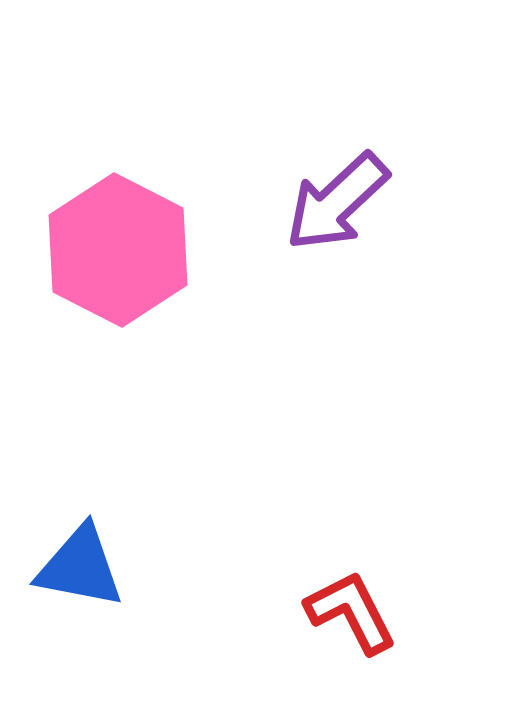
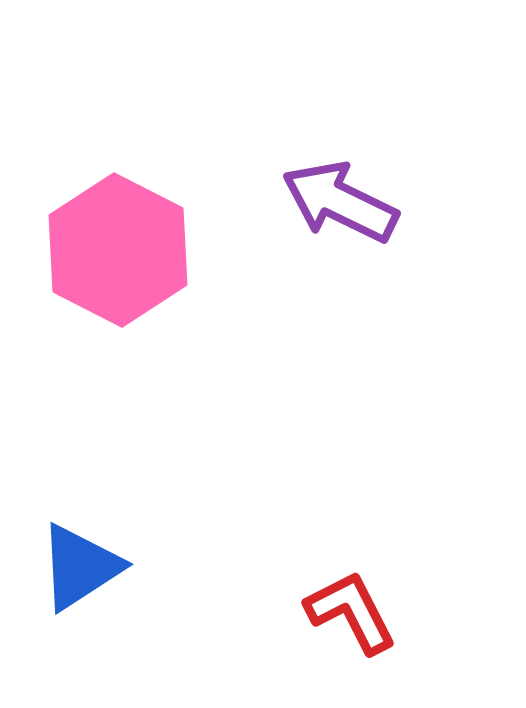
purple arrow: moved 3 px right; rotated 69 degrees clockwise
blue triangle: rotated 44 degrees counterclockwise
